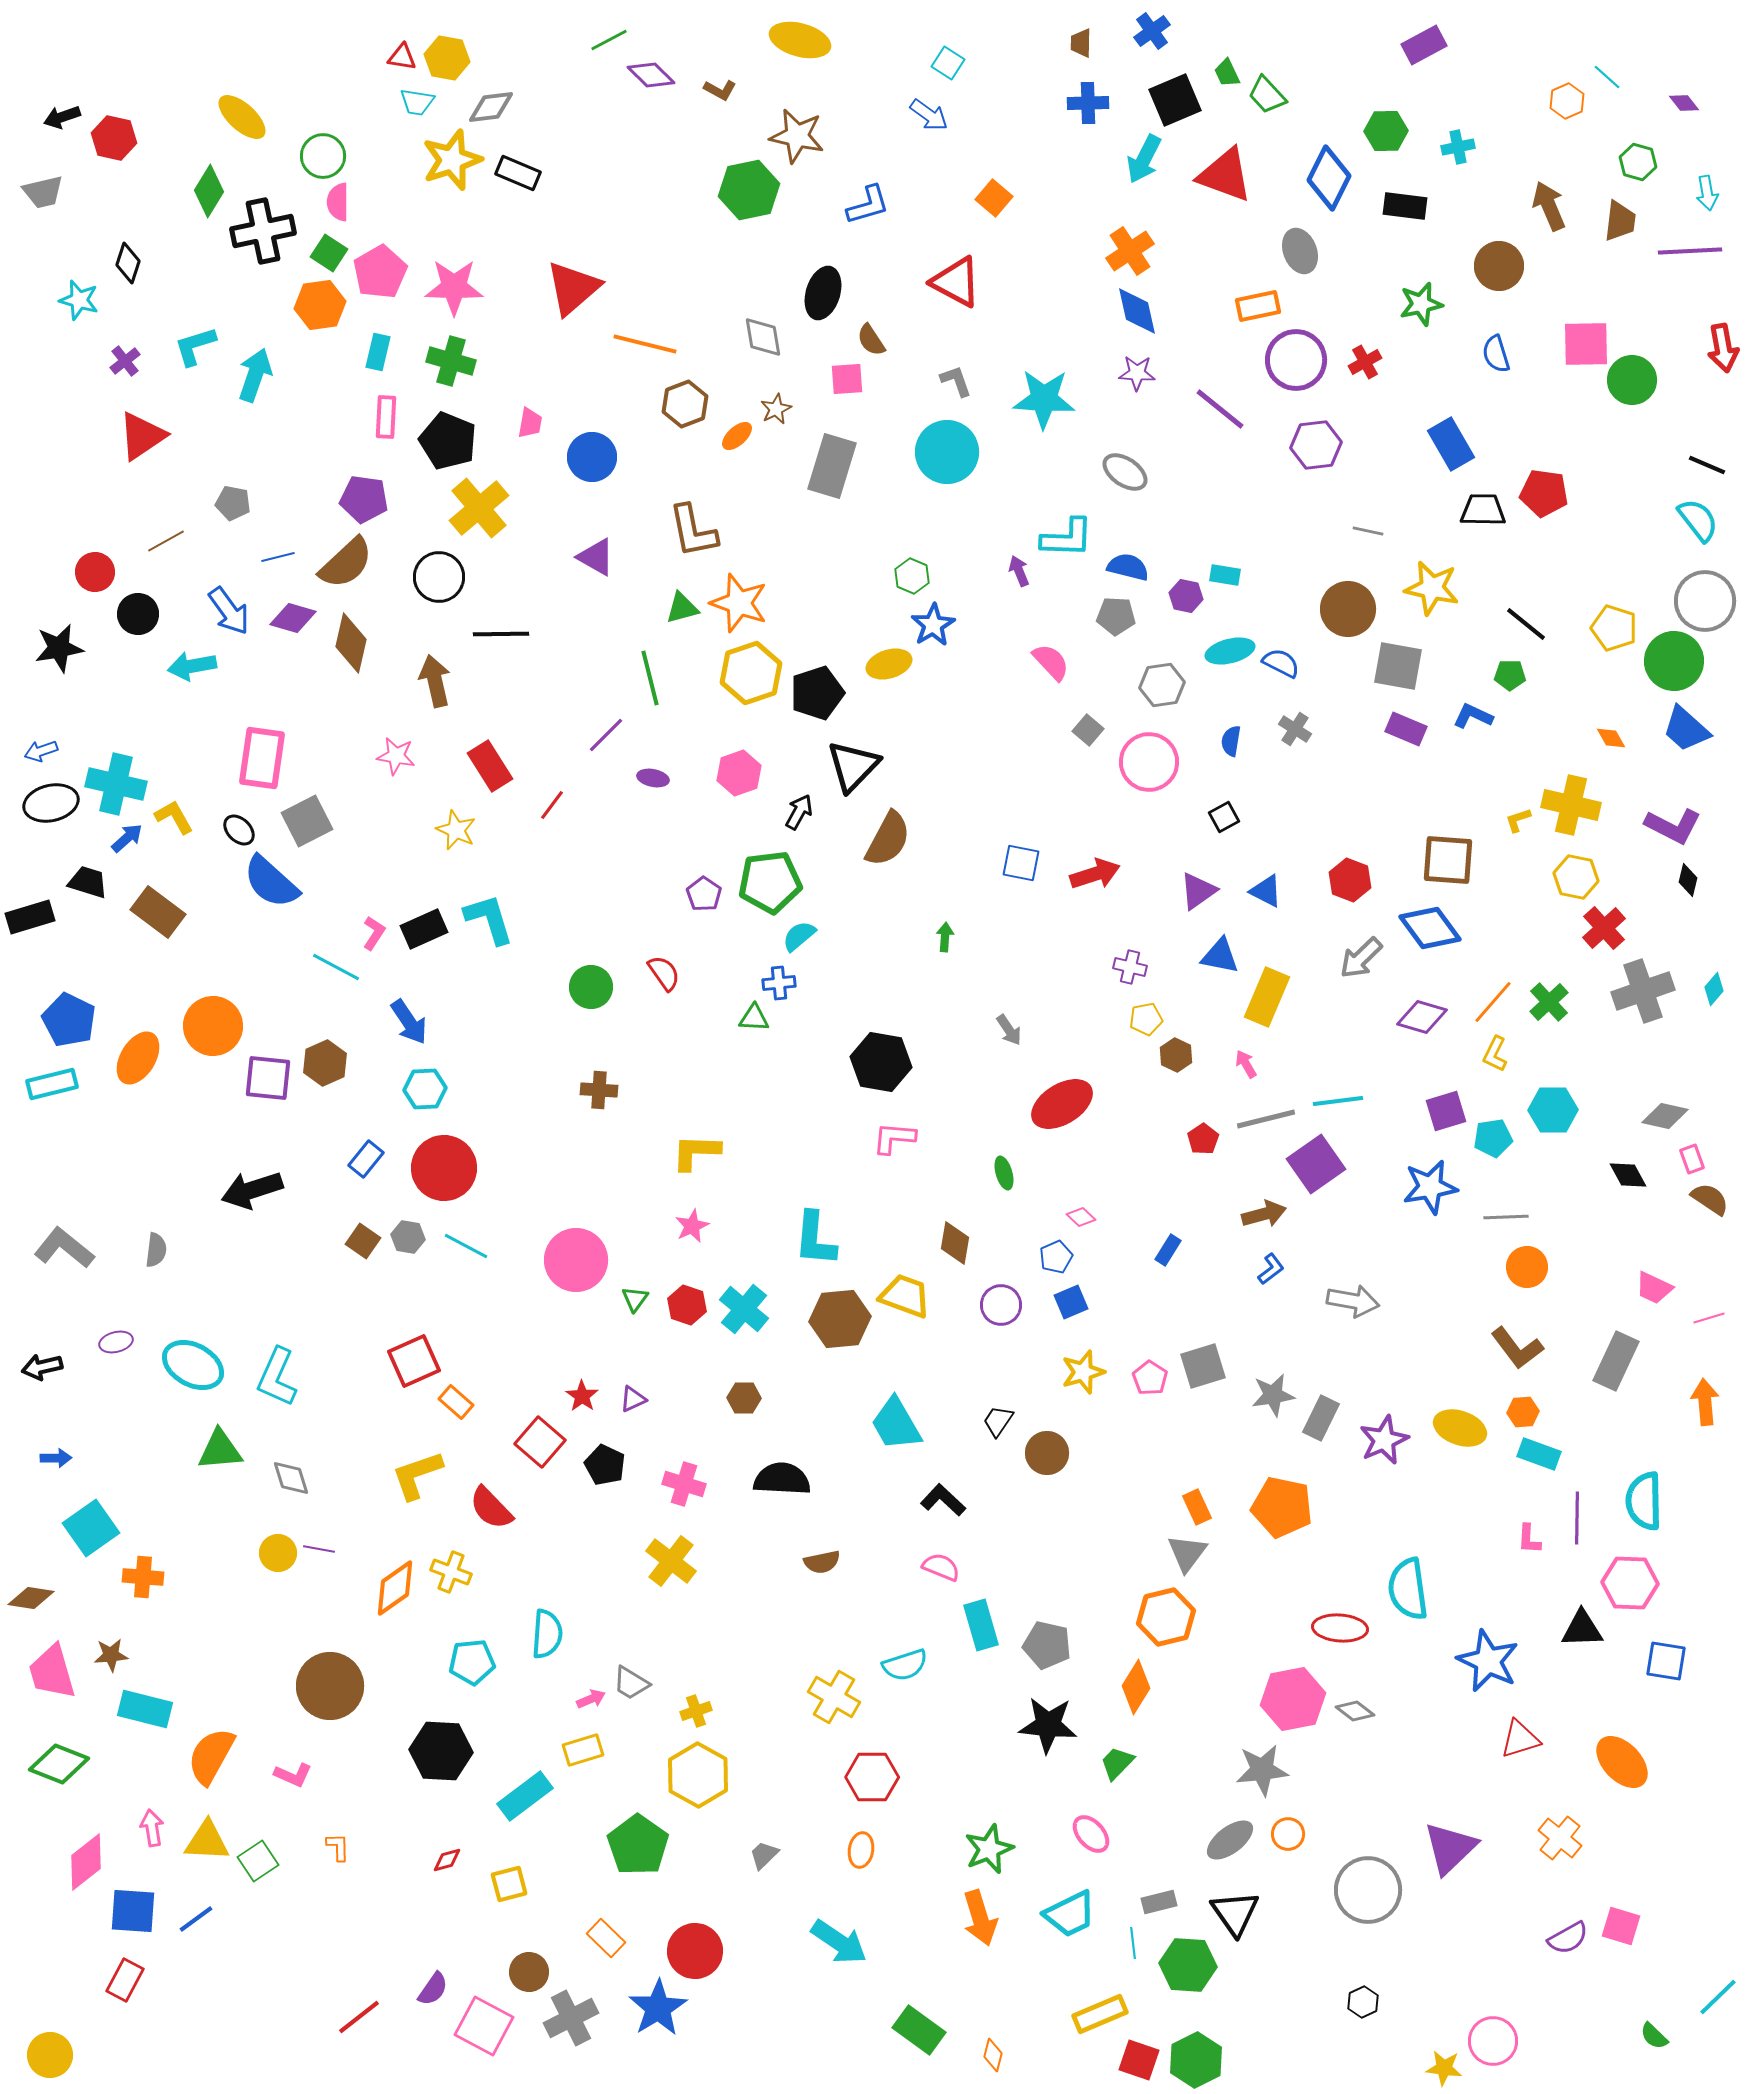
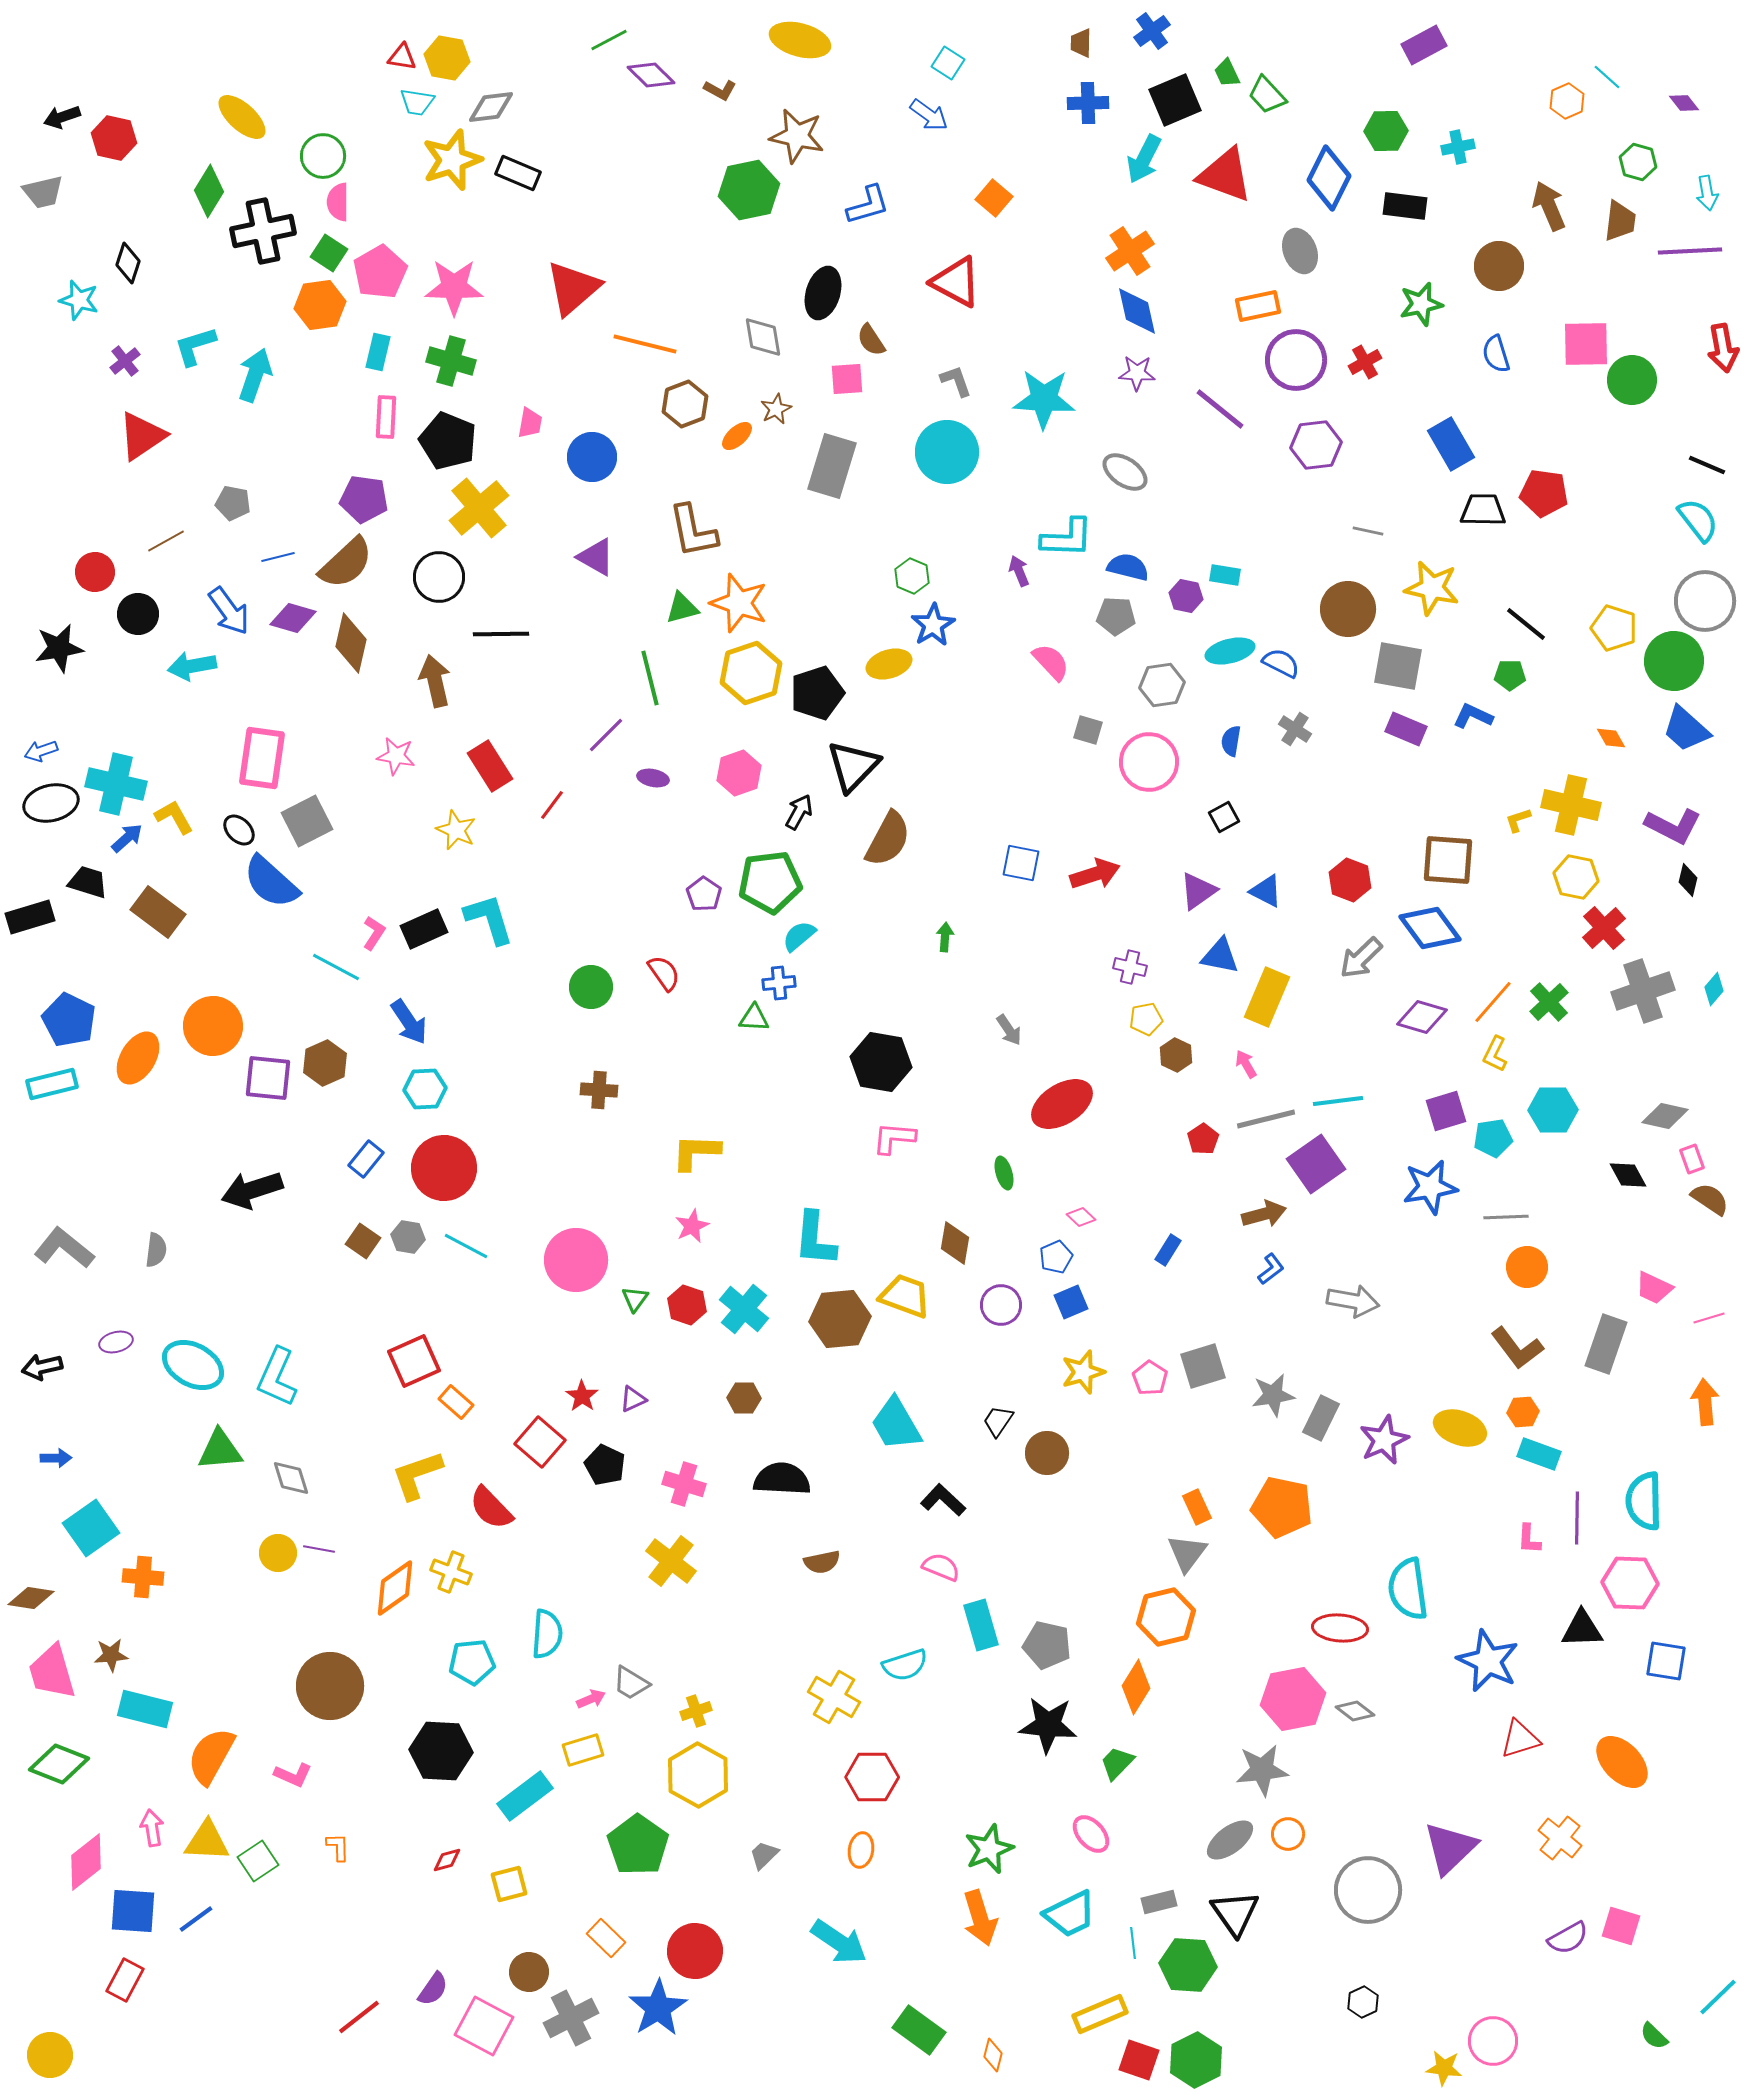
gray square at (1088, 730): rotated 24 degrees counterclockwise
gray rectangle at (1616, 1361): moved 10 px left, 17 px up; rotated 6 degrees counterclockwise
